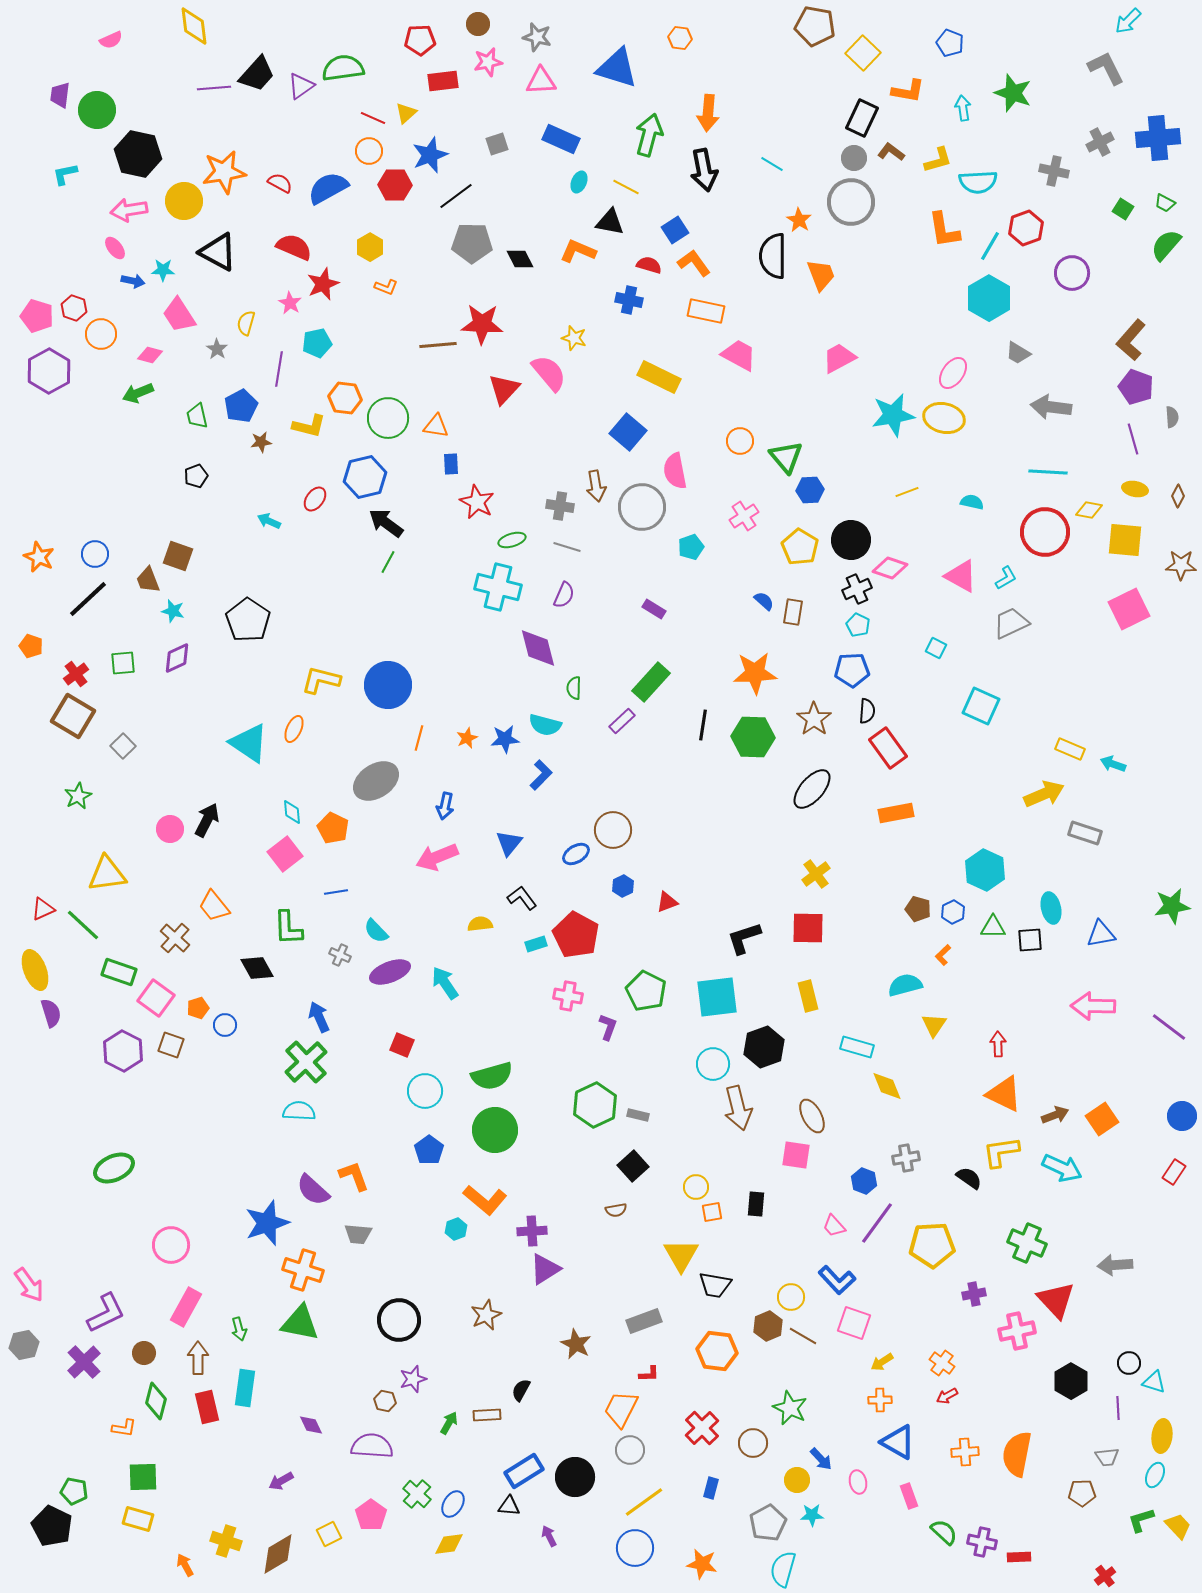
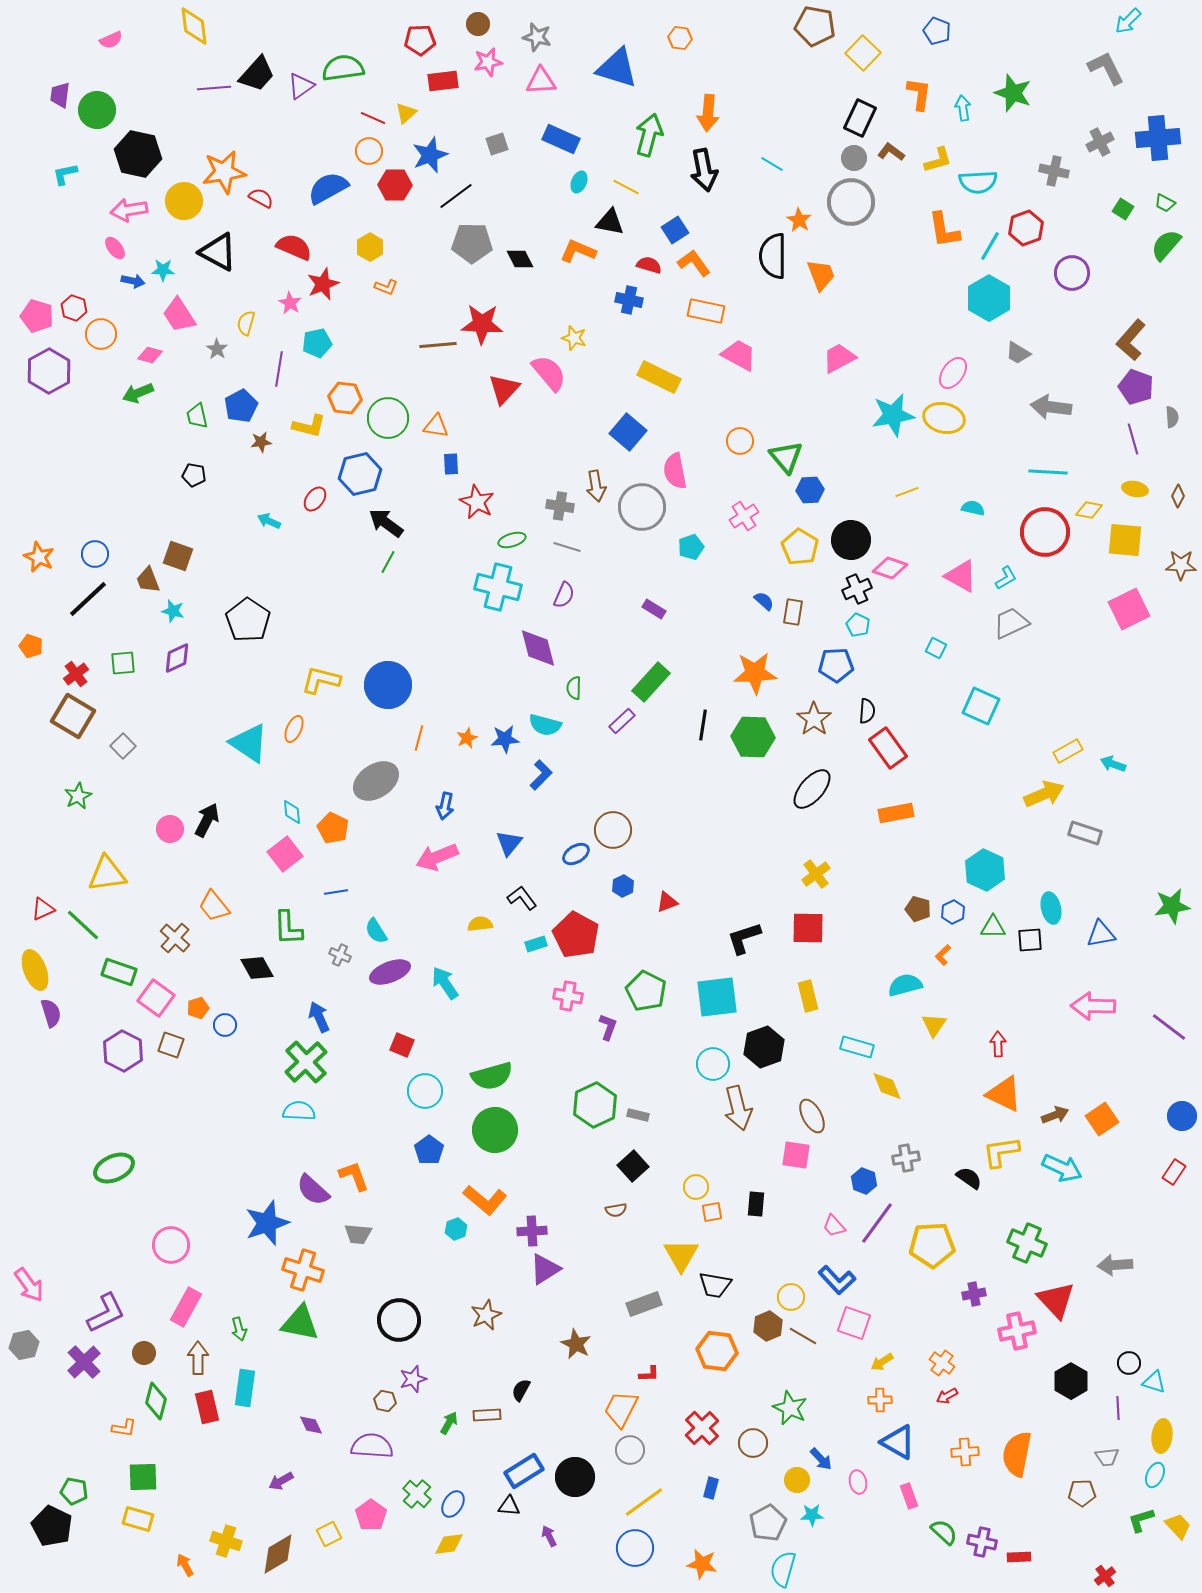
blue pentagon at (950, 43): moved 13 px left, 12 px up
orange L-shape at (908, 91): moved 11 px right, 3 px down; rotated 92 degrees counterclockwise
black rectangle at (862, 118): moved 2 px left
red semicircle at (280, 183): moved 19 px left, 15 px down
black pentagon at (196, 476): moved 2 px left, 1 px up; rotated 30 degrees clockwise
blue hexagon at (365, 477): moved 5 px left, 3 px up
cyan semicircle at (972, 502): moved 1 px right, 6 px down
blue pentagon at (852, 670): moved 16 px left, 5 px up
yellow rectangle at (1070, 749): moved 2 px left, 2 px down; rotated 52 degrees counterclockwise
cyan semicircle at (376, 931): rotated 12 degrees clockwise
gray rectangle at (644, 1321): moved 17 px up
